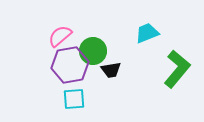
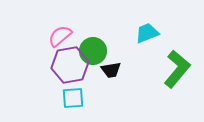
cyan square: moved 1 px left, 1 px up
